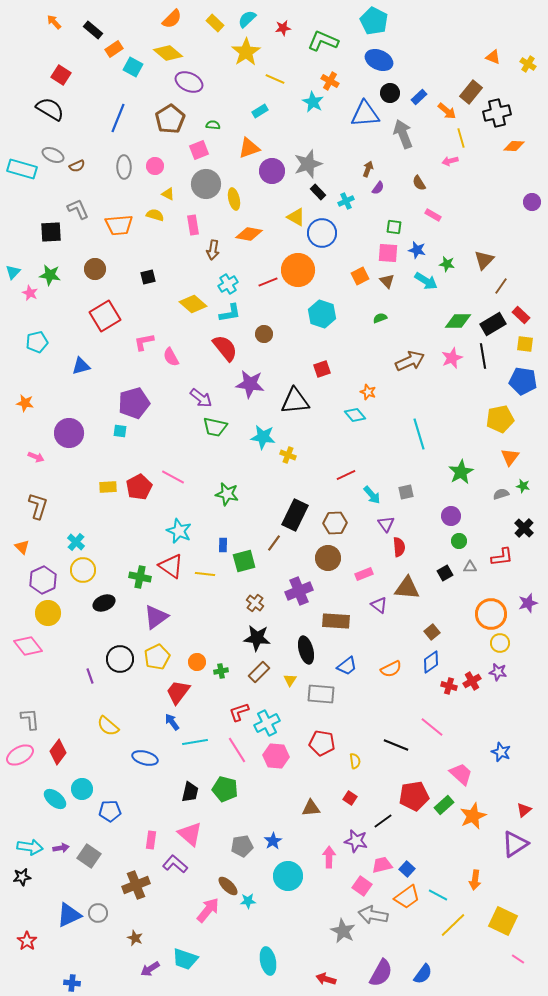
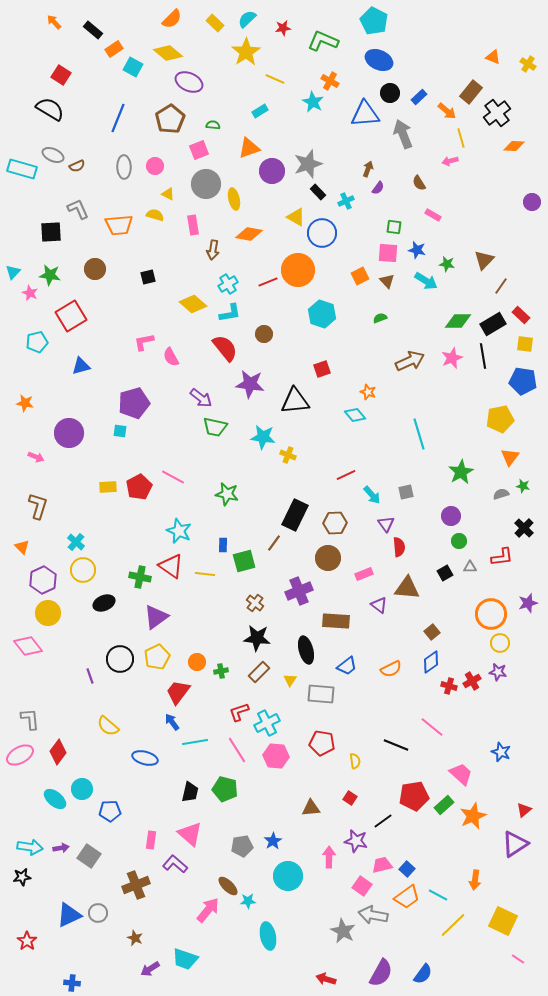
black cross at (497, 113): rotated 24 degrees counterclockwise
red square at (105, 316): moved 34 px left
cyan ellipse at (268, 961): moved 25 px up
